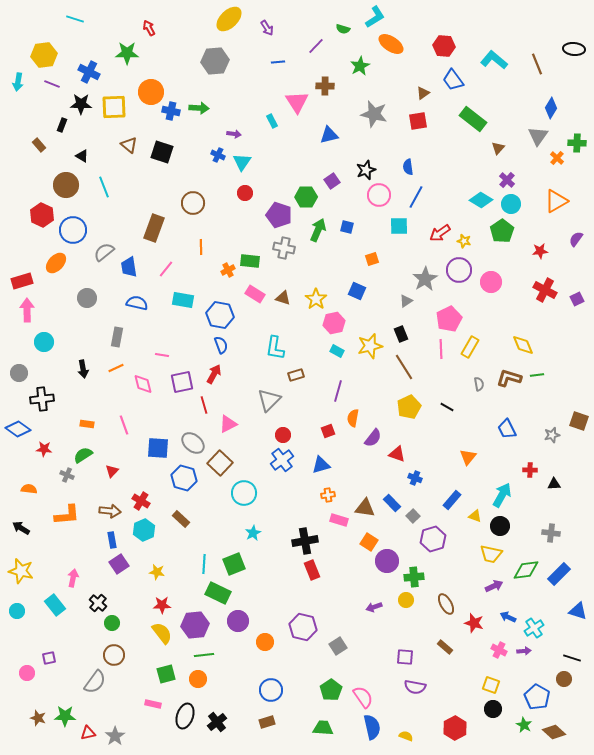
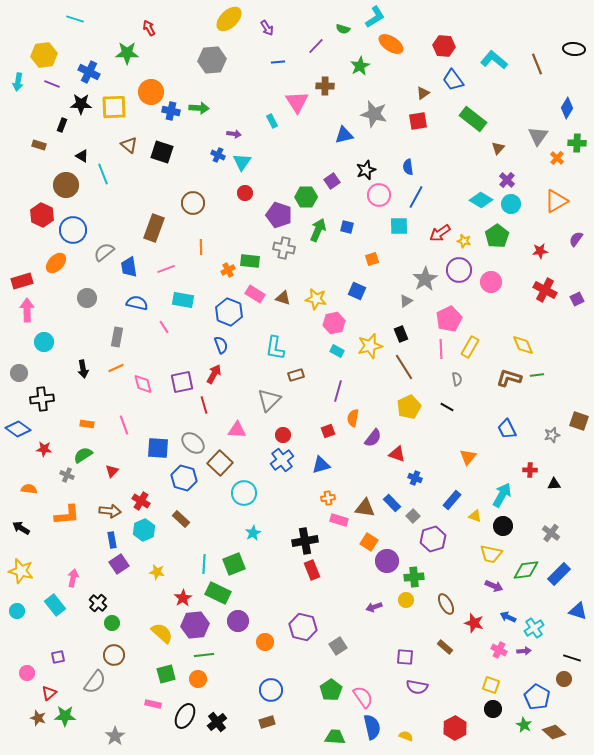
gray hexagon at (215, 61): moved 3 px left, 1 px up
blue diamond at (551, 108): moved 16 px right
blue triangle at (329, 135): moved 15 px right
brown rectangle at (39, 145): rotated 32 degrees counterclockwise
cyan line at (104, 187): moved 1 px left, 13 px up
green pentagon at (502, 231): moved 5 px left, 5 px down
pink line at (166, 269): rotated 30 degrees clockwise
yellow star at (316, 299): rotated 25 degrees counterclockwise
blue hexagon at (220, 315): moved 9 px right, 3 px up; rotated 12 degrees clockwise
pink line at (162, 355): moved 2 px right, 28 px up; rotated 48 degrees clockwise
gray semicircle at (479, 384): moved 22 px left, 5 px up
pink triangle at (228, 424): moved 9 px right, 6 px down; rotated 30 degrees clockwise
orange cross at (328, 495): moved 3 px down
black circle at (500, 526): moved 3 px right
gray cross at (551, 533): rotated 30 degrees clockwise
purple arrow at (494, 586): rotated 48 degrees clockwise
red star at (162, 605): moved 21 px right, 7 px up; rotated 30 degrees counterclockwise
yellow semicircle at (162, 633): rotated 10 degrees counterclockwise
purple square at (49, 658): moved 9 px right, 1 px up
purple semicircle at (415, 687): moved 2 px right
black ellipse at (185, 716): rotated 10 degrees clockwise
green trapezoid at (323, 728): moved 12 px right, 9 px down
red triangle at (88, 733): moved 39 px left, 40 px up; rotated 28 degrees counterclockwise
